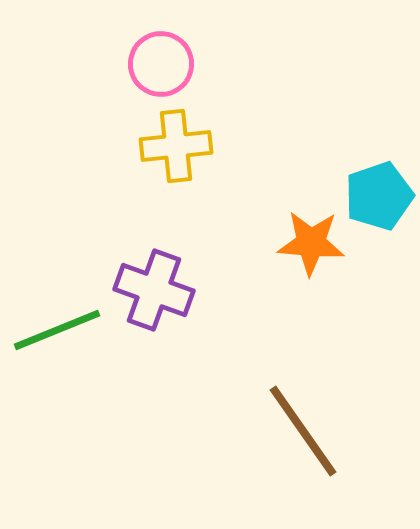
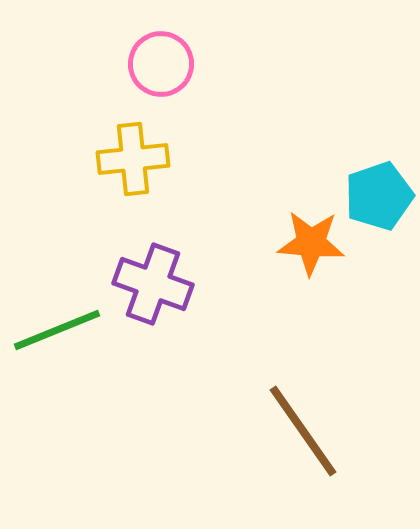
yellow cross: moved 43 px left, 13 px down
purple cross: moved 1 px left, 6 px up
